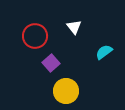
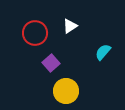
white triangle: moved 4 px left, 1 px up; rotated 35 degrees clockwise
red circle: moved 3 px up
cyan semicircle: moved 1 px left; rotated 12 degrees counterclockwise
